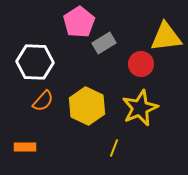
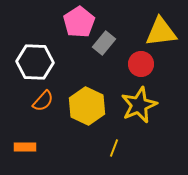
yellow triangle: moved 5 px left, 5 px up
gray rectangle: rotated 20 degrees counterclockwise
yellow star: moved 1 px left, 3 px up
